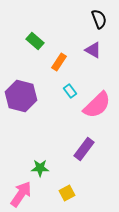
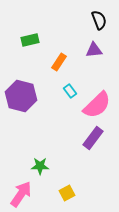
black semicircle: moved 1 px down
green rectangle: moved 5 px left, 1 px up; rotated 54 degrees counterclockwise
purple triangle: moved 1 px right; rotated 36 degrees counterclockwise
purple rectangle: moved 9 px right, 11 px up
green star: moved 2 px up
